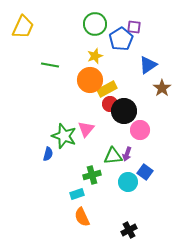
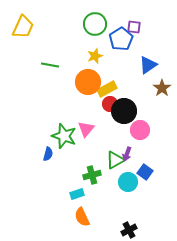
orange circle: moved 2 px left, 2 px down
green triangle: moved 2 px right, 4 px down; rotated 24 degrees counterclockwise
